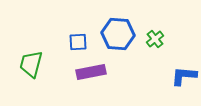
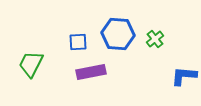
green trapezoid: rotated 12 degrees clockwise
